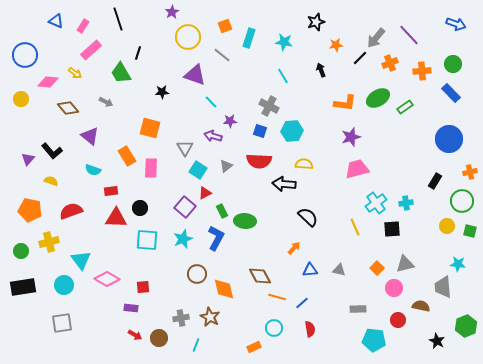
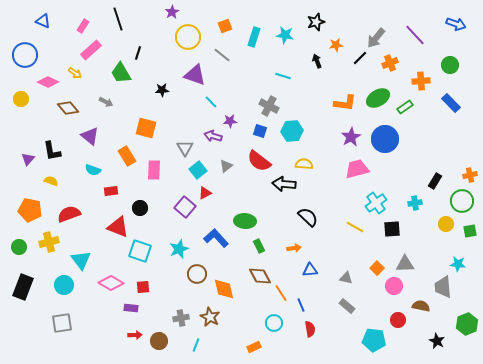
blue triangle at (56, 21): moved 13 px left
purple line at (409, 35): moved 6 px right
cyan rectangle at (249, 38): moved 5 px right, 1 px up
cyan star at (284, 42): moved 1 px right, 7 px up
green circle at (453, 64): moved 3 px left, 1 px down
black arrow at (321, 70): moved 4 px left, 9 px up
orange cross at (422, 71): moved 1 px left, 10 px down
cyan line at (283, 76): rotated 42 degrees counterclockwise
pink diamond at (48, 82): rotated 20 degrees clockwise
black star at (162, 92): moved 2 px up
blue rectangle at (451, 93): moved 10 px down
orange square at (150, 128): moved 4 px left
purple star at (351, 137): rotated 12 degrees counterclockwise
blue circle at (449, 139): moved 64 px left
black L-shape at (52, 151): rotated 30 degrees clockwise
red semicircle at (259, 161): rotated 35 degrees clockwise
pink rectangle at (151, 168): moved 3 px right, 2 px down
cyan square at (198, 170): rotated 18 degrees clockwise
orange cross at (470, 172): moved 3 px down
cyan cross at (406, 203): moved 9 px right
red semicircle at (71, 211): moved 2 px left, 3 px down
green rectangle at (222, 211): moved 37 px right, 35 px down
red triangle at (116, 218): moved 2 px right, 9 px down; rotated 20 degrees clockwise
yellow circle at (447, 226): moved 1 px left, 2 px up
yellow line at (355, 227): rotated 36 degrees counterclockwise
green square at (470, 231): rotated 24 degrees counterclockwise
blue L-shape at (216, 238): rotated 70 degrees counterclockwise
cyan star at (183, 239): moved 4 px left, 10 px down
cyan square at (147, 240): moved 7 px left, 11 px down; rotated 15 degrees clockwise
orange arrow at (294, 248): rotated 40 degrees clockwise
green circle at (21, 251): moved 2 px left, 4 px up
gray triangle at (405, 264): rotated 12 degrees clockwise
gray triangle at (339, 270): moved 7 px right, 8 px down
pink diamond at (107, 279): moved 4 px right, 4 px down
black rectangle at (23, 287): rotated 60 degrees counterclockwise
pink circle at (394, 288): moved 2 px up
orange line at (277, 297): moved 4 px right, 4 px up; rotated 42 degrees clockwise
blue line at (302, 303): moved 1 px left, 2 px down; rotated 72 degrees counterclockwise
gray rectangle at (358, 309): moved 11 px left, 3 px up; rotated 42 degrees clockwise
green hexagon at (466, 326): moved 1 px right, 2 px up
cyan circle at (274, 328): moved 5 px up
red arrow at (135, 335): rotated 32 degrees counterclockwise
brown circle at (159, 338): moved 3 px down
